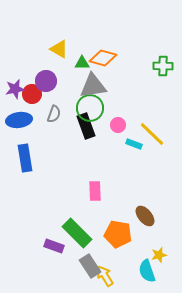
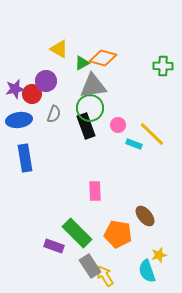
green triangle: rotated 28 degrees counterclockwise
